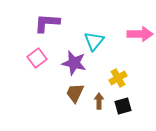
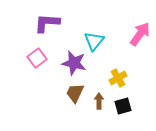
pink arrow: rotated 55 degrees counterclockwise
